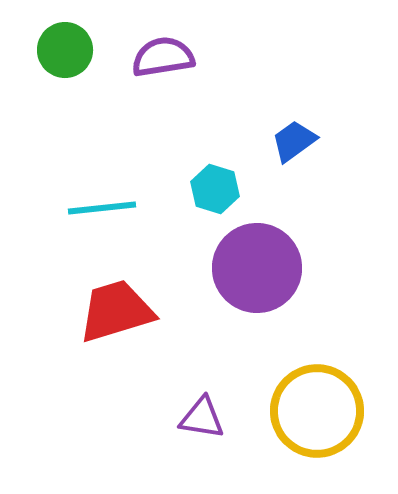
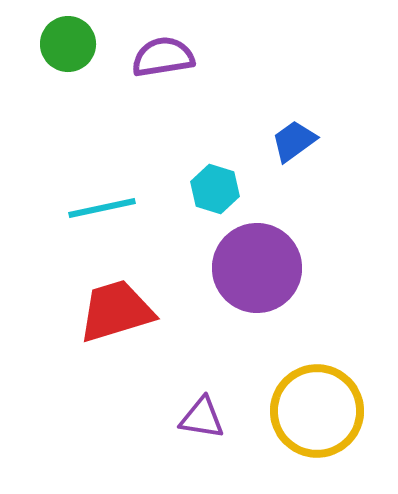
green circle: moved 3 px right, 6 px up
cyan line: rotated 6 degrees counterclockwise
